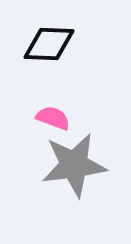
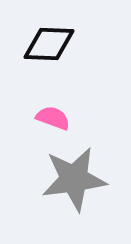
gray star: moved 14 px down
